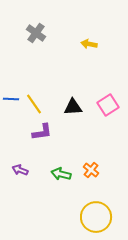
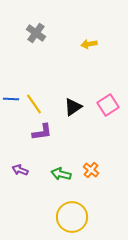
yellow arrow: rotated 21 degrees counterclockwise
black triangle: rotated 30 degrees counterclockwise
yellow circle: moved 24 px left
